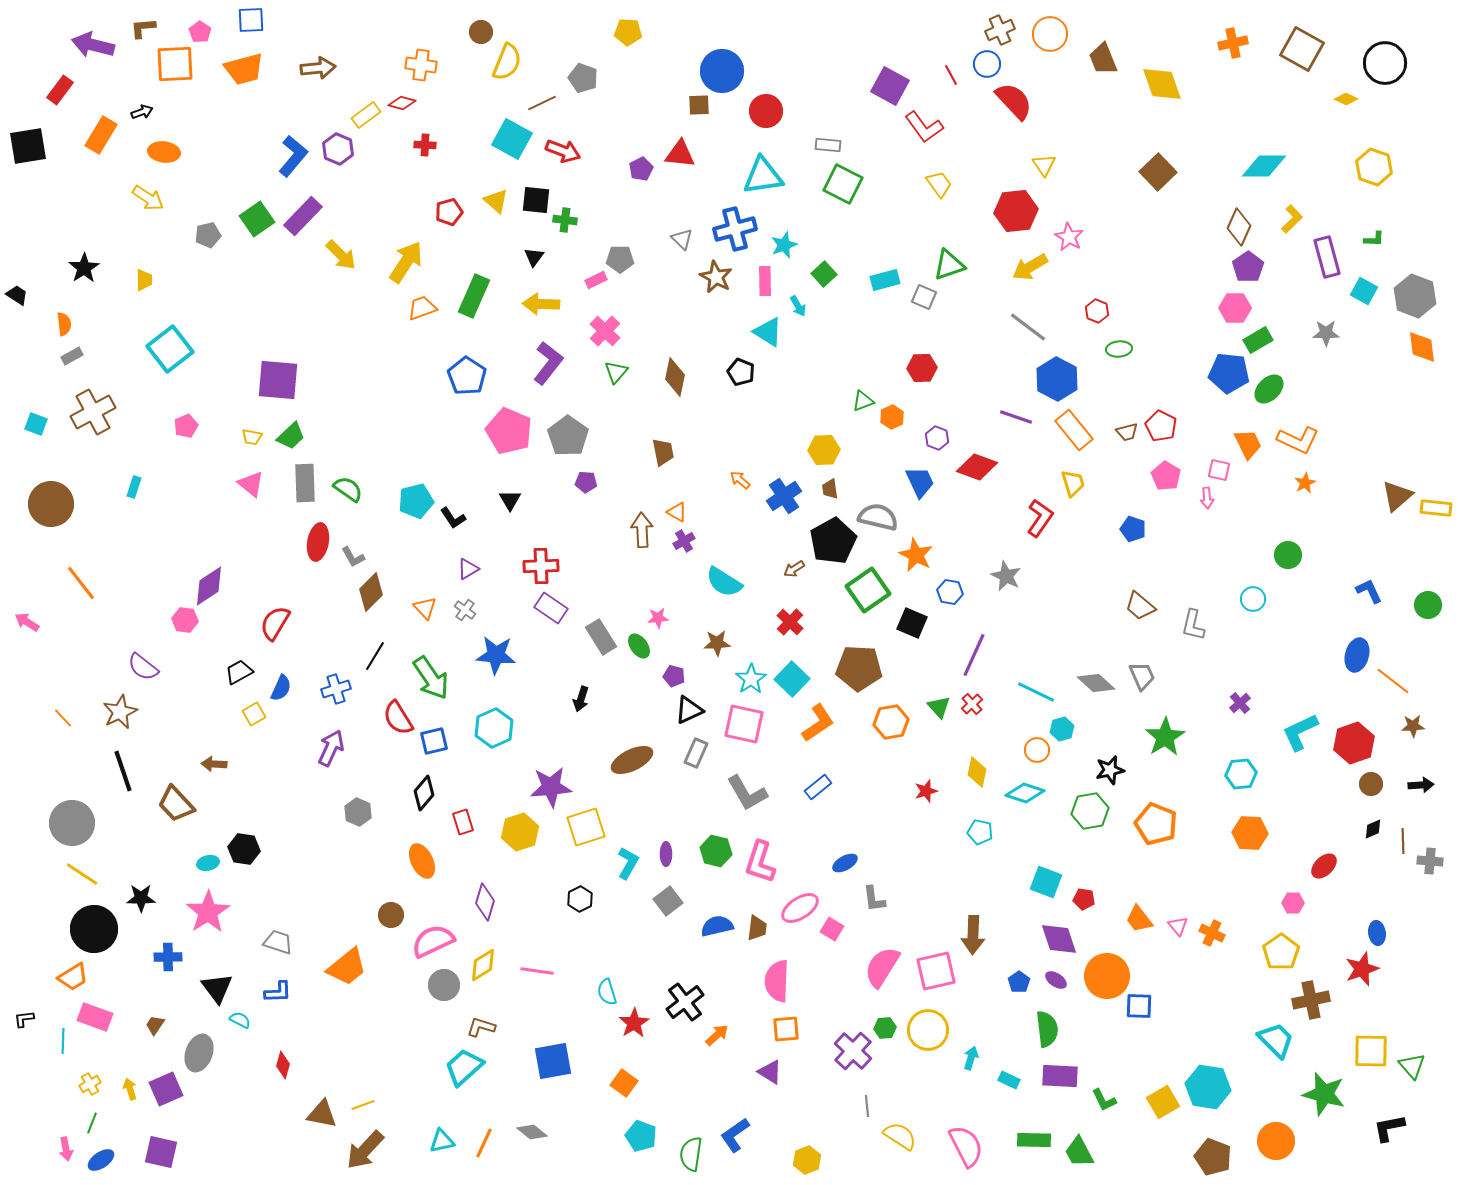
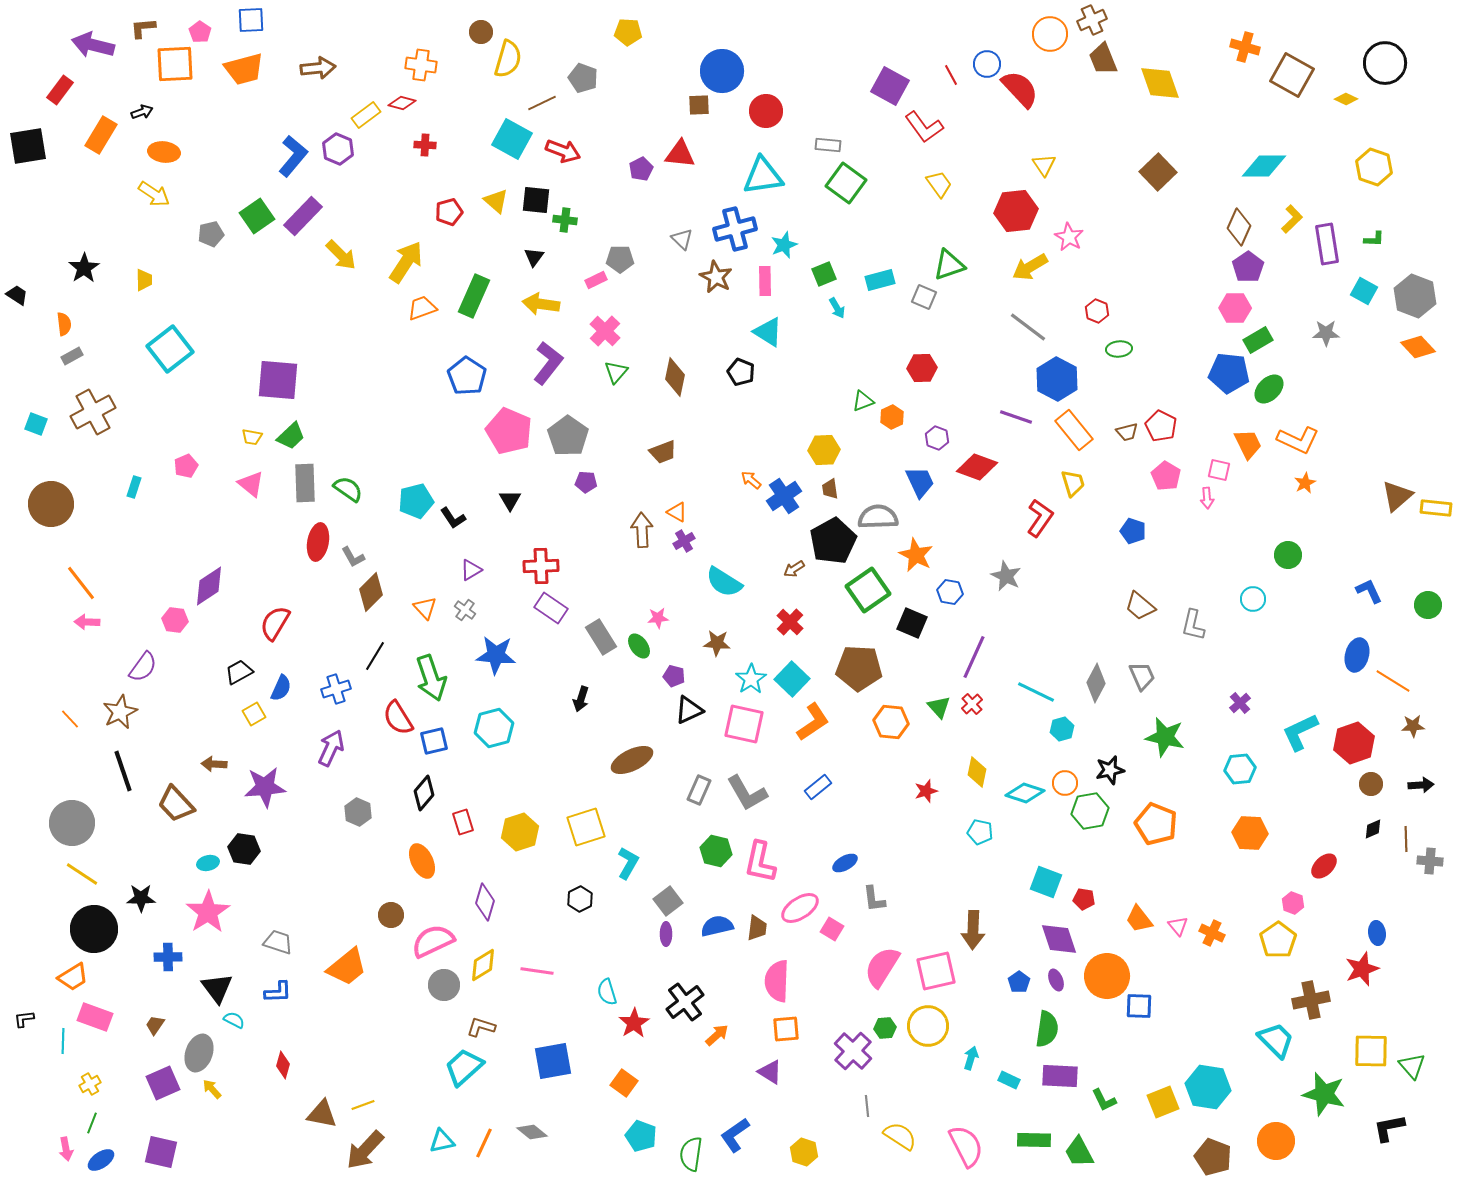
brown cross at (1000, 30): moved 92 px right, 10 px up
orange cross at (1233, 43): moved 12 px right, 4 px down; rotated 28 degrees clockwise
brown square at (1302, 49): moved 10 px left, 26 px down
yellow semicircle at (507, 62): moved 1 px right, 3 px up; rotated 6 degrees counterclockwise
yellow diamond at (1162, 84): moved 2 px left, 1 px up
red semicircle at (1014, 101): moved 6 px right, 12 px up
green square at (843, 184): moved 3 px right, 1 px up; rotated 9 degrees clockwise
yellow arrow at (148, 198): moved 6 px right, 4 px up
green square at (257, 219): moved 3 px up
gray pentagon at (208, 235): moved 3 px right, 1 px up
purple rectangle at (1327, 257): moved 13 px up; rotated 6 degrees clockwise
green square at (824, 274): rotated 20 degrees clockwise
cyan rectangle at (885, 280): moved 5 px left
yellow arrow at (541, 304): rotated 6 degrees clockwise
cyan arrow at (798, 306): moved 39 px right, 2 px down
orange diamond at (1422, 347): moved 4 px left; rotated 36 degrees counterclockwise
pink pentagon at (186, 426): moved 40 px down
brown trapezoid at (663, 452): rotated 80 degrees clockwise
orange arrow at (740, 480): moved 11 px right
gray semicircle at (878, 517): rotated 15 degrees counterclockwise
blue pentagon at (1133, 529): moved 2 px down
purple triangle at (468, 569): moved 3 px right, 1 px down
pink hexagon at (185, 620): moved 10 px left
pink arrow at (27, 622): moved 60 px right; rotated 30 degrees counterclockwise
brown star at (717, 643): rotated 8 degrees clockwise
purple line at (974, 655): moved 2 px down
purple semicircle at (143, 667): rotated 92 degrees counterclockwise
green arrow at (431, 678): rotated 15 degrees clockwise
orange line at (1393, 681): rotated 6 degrees counterclockwise
gray diamond at (1096, 683): rotated 75 degrees clockwise
orange line at (63, 718): moved 7 px right, 1 px down
orange hexagon at (891, 722): rotated 16 degrees clockwise
orange L-shape at (818, 723): moved 5 px left, 1 px up
cyan hexagon at (494, 728): rotated 9 degrees clockwise
green star at (1165, 737): rotated 27 degrees counterclockwise
orange circle at (1037, 750): moved 28 px right, 33 px down
gray rectangle at (696, 753): moved 3 px right, 37 px down
cyan hexagon at (1241, 774): moved 1 px left, 5 px up
purple star at (551, 787): moved 286 px left
brown line at (1403, 841): moved 3 px right, 2 px up
purple ellipse at (666, 854): moved 80 px down
pink L-shape at (760, 862): rotated 6 degrees counterclockwise
pink hexagon at (1293, 903): rotated 20 degrees clockwise
brown arrow at (973, 935): moved 5 px up
yellow pentagon at (1281, 952): moved 3 px left, 12 px up
purple ellipse at (1056, 980): rotated 35 degrees clockwise
cyan semicircle at (240, 1020): moved 6 px left
green semicircle at (1047, 1029): rotated 15 degrees clockwise
yellow circle at (928, 1030): moved 4 px up
yellow arrow at (130, 1089): moved 82 px right; rotated 25 degrees counterclockwise
purple square at (166, 1089): moved 3 px left, 6 px up
yellow square at (1163, 1102): rotated 8 degrees clockwise
yellow hexagon at (807, 1160): moved 3 px left, 8 px up; rotated 20 degrees counterclockwise
